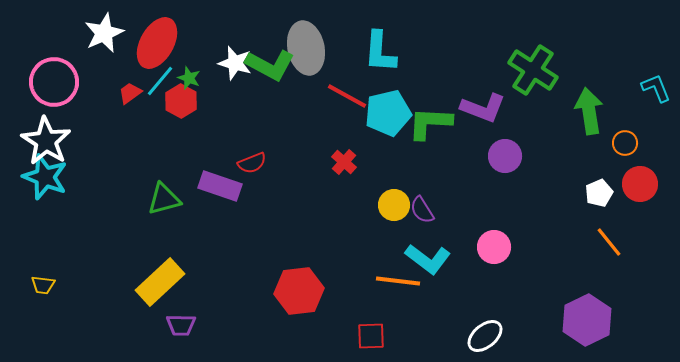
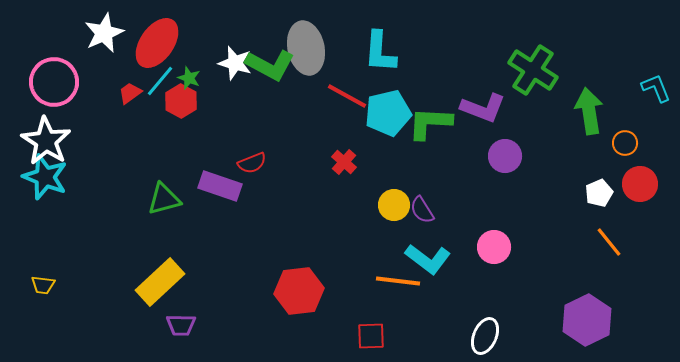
red ellipse at (157, 43): rotated 6 degrees clockwise
white ellipse at (485, 336): rotated 27 degrees counterclockwise
